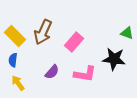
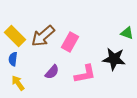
brown arrow: moved 4 px down; rotated 25 degrees clockwise
pink rectangle: moved 4 px left; rotated 12 degrees counterclockwise
blue semicircle: moved 1 px up
pink L-shape: rotated 20 degrees counterclockwise
